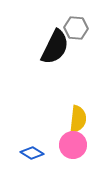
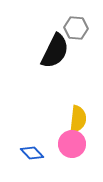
black semicircle: moved 4 px down
pink circle: moved 1 px left, 1 px up
blue diamond: rotated 15 degrees clockwise
